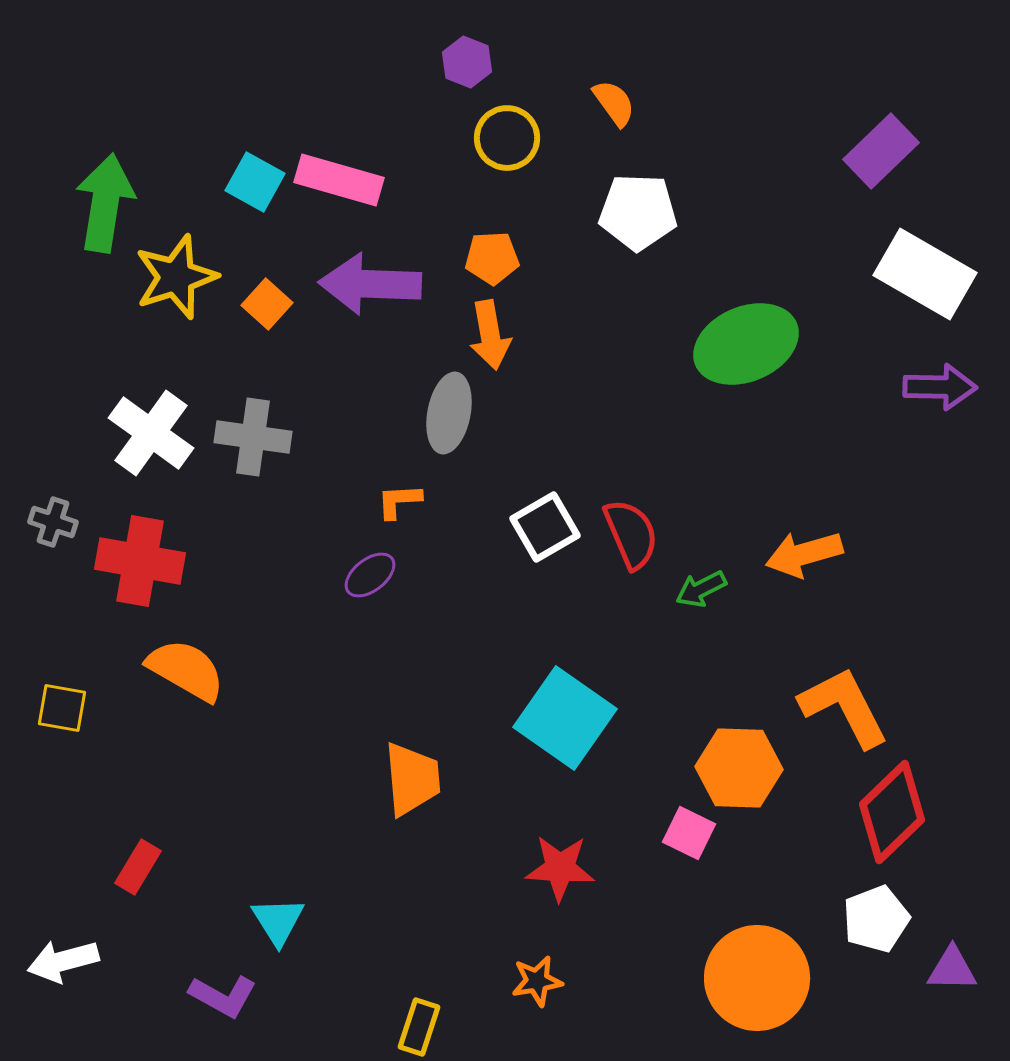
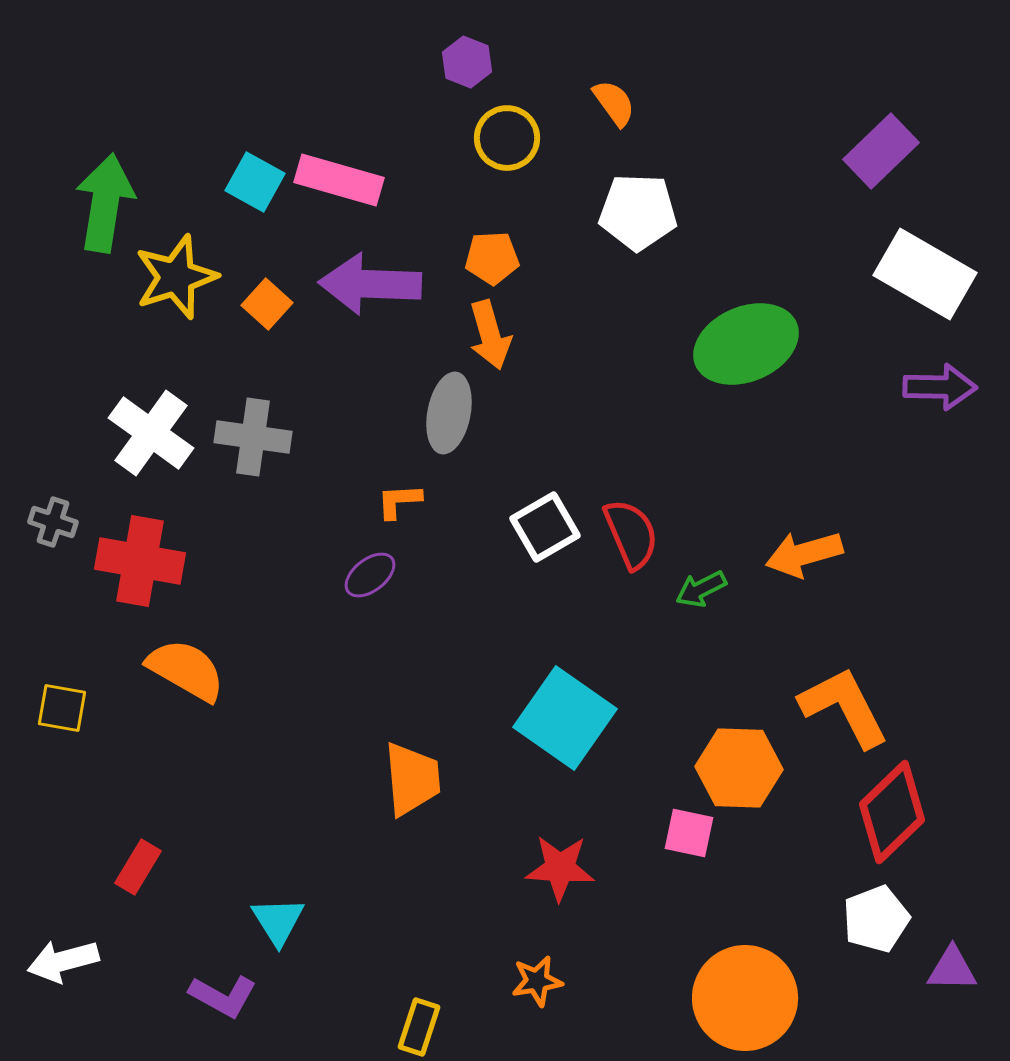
orange arrow at (490, 335): rotated 6 degrees counterclockwise
pink square at (689, 833): rotated 14 degrees counterclockwise
orange circle at (757, 978): moved 12 px left, 20 px down
